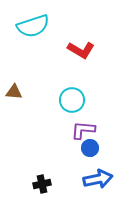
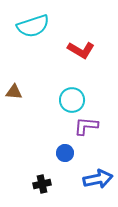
purple L-shape: moved 3 px right, 4 px up
blue circle: moved 25 px left, 5 px down
